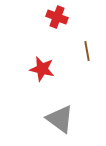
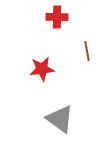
red cross: rotated 20 degrees counterclockwise
red star: rotated 20 degrees counterclockwise
